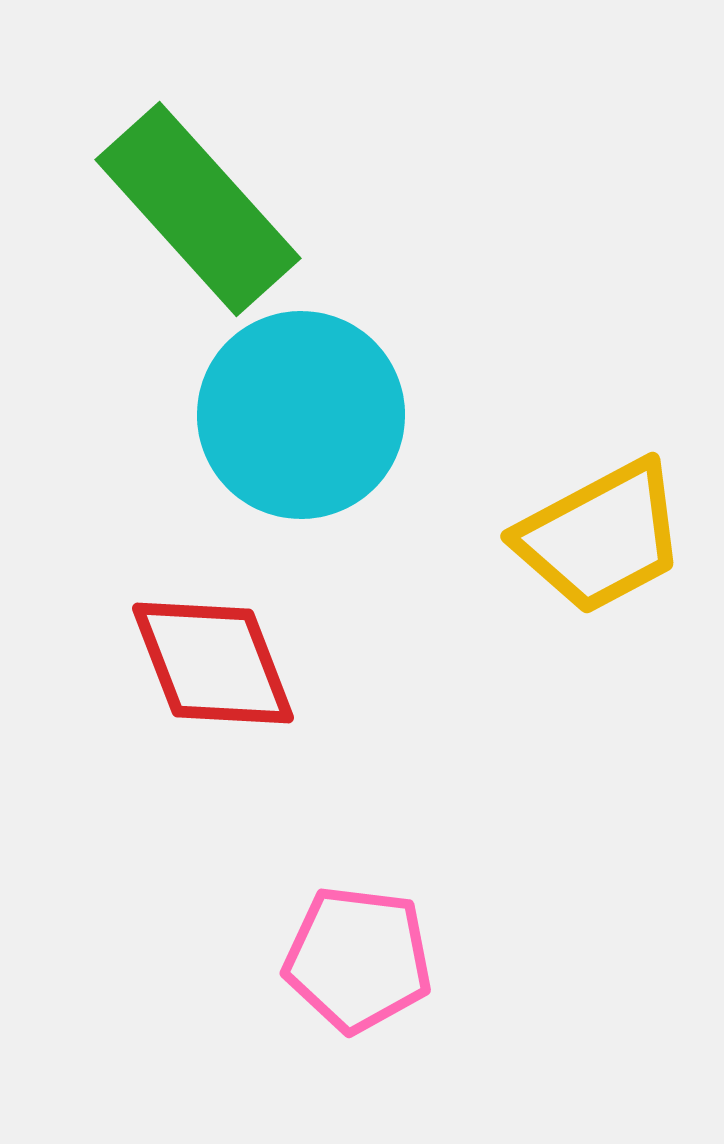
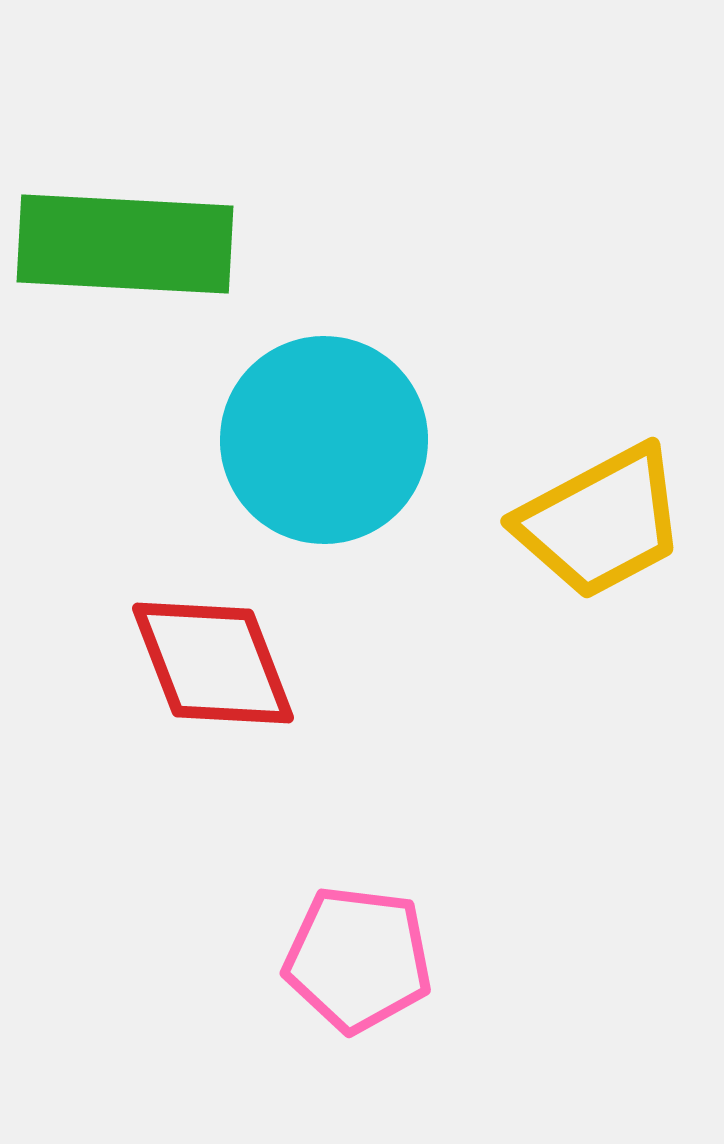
green rectangle: moved 73 px left, 35 px down; rotated 45 degrees counterclockwise
cyan circle: moved 23 px right, 25 px down
yellow trapezoid: moved 15 px up
